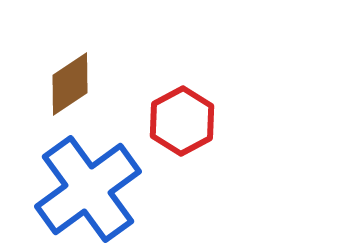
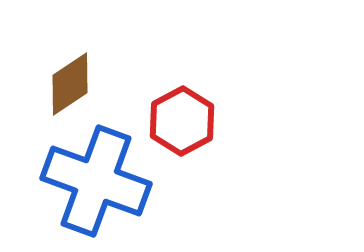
blue cross: moved 8 px right, 8 px up; rotated 34 degrees counterclockwise
